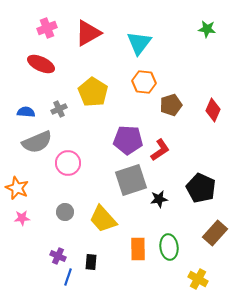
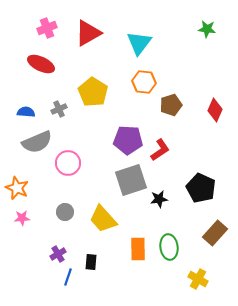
red diamond: moved 2 px right
purple cross: moved 2 px up; rotated 35 degrees clockwise
